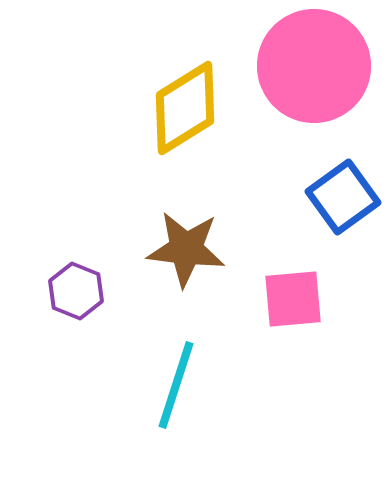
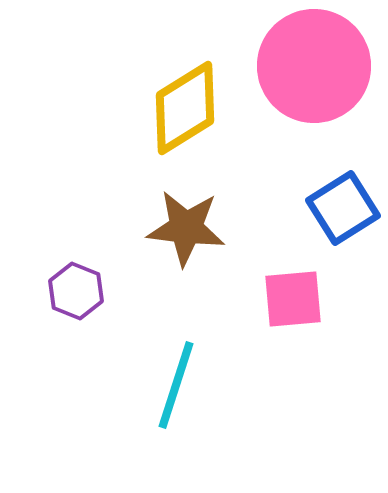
blue square: moved 11 px down; rotated 4 degrees clockwise
brown star: moved 21 px up
